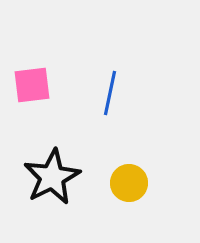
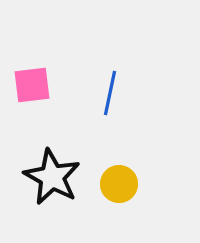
black star: rotated 16 degrees counterclockwise
yellow circle: moved 10 px left, 1 px down
